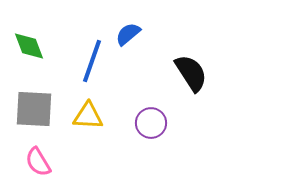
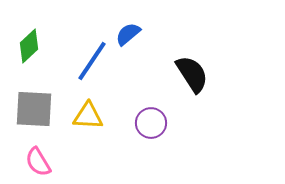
green diamond: rotated 68 degrees clockwise
blue line: rotated 15 degrees clockwise
black semicircle: moved 1 px right, 1 px down
